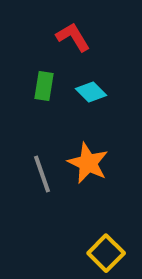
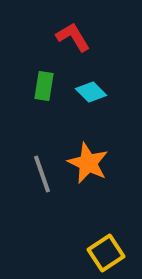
yellow square: rotated 12 degrees clockwise
